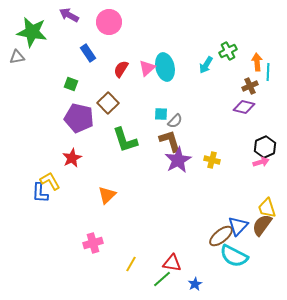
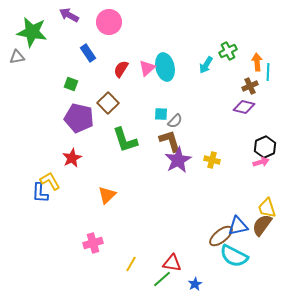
blue triangle: rotated 35 degrees clockwise
